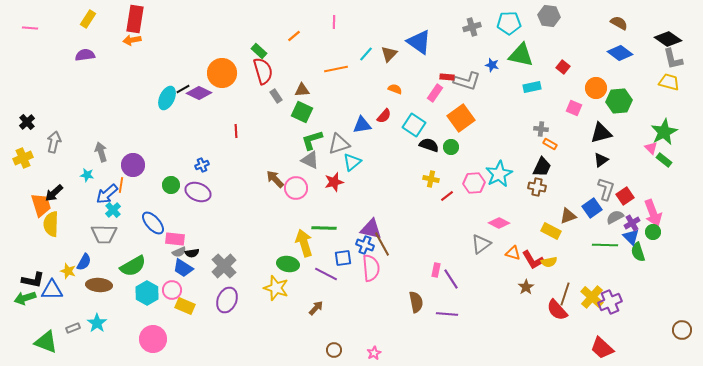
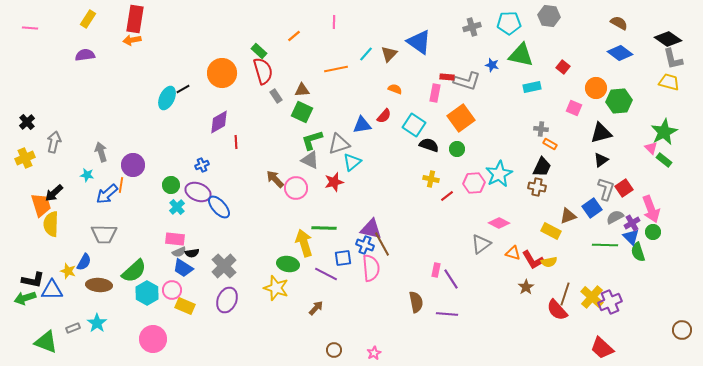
purple diamond at (199, 93): moved 20 px right, 29 px down; rotated 55 degrees counterclockwise
pink rectangle at (435, 93): rotated 24 degrees counterclockwise
red line at (236, 131): moved 11 px down
green circle at (451, 147): moved 6 px right, 2 px down
yellow cross at (23, 158): moved 2 px right
red square at (625, 196): moved 1 px left, 8 px up
cyan cross at (113, 210): moved 64 px right, 3 px up
pink arrow at (653, 213): moved 2 px left, 4 px up
blue ellipse at (153, 223): moved 66 px right, 16 px up
green semicircle at (133, 266): moved 1 px right, 5 px down; rotated 12 degrees counterclockwise
